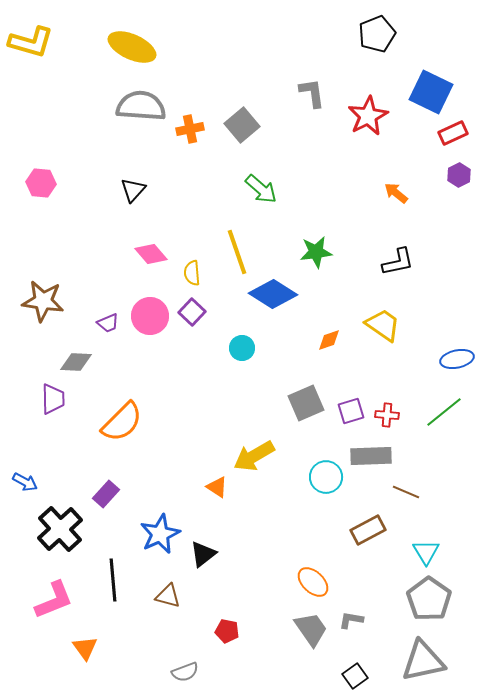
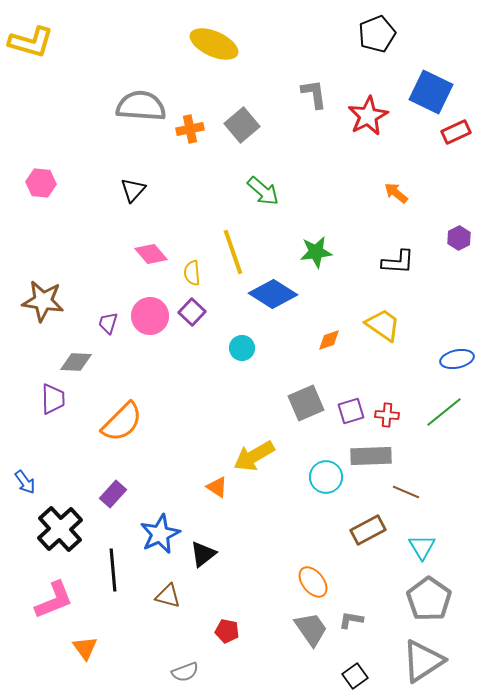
yellow ellipse at (132, 47): moved 82 px right, 3 px up
gray L-shape at (312, 93): moved 2 px right, 1 px down
red rectangle at (453, 133): moved 3 px right, 1 px up
purple hexagon at (459, 175): moved 63 px down
green arrow at (261, 189): moved 2 px right, 2 px down
yellow line at (237, 252): moved 4 px left
black L-shape at (398, 262): rotated 16 degrees clockwise
purple trapezoid at (108, 323): rotated 130 degrees clockwise
blue arrow at (25, 482): rotated 25 degrees clockwise
purple rectangle at (106, 494): moved 7 px right
cyan triangle at (426, 552): moved 4 px left, 5 px up
black line at (113, 580): moved 10 px up
orange ellipse at (313, 582): rotated 8 degrees clockwise
gray triangle at (423, 661): rotated 21 degrees counterclockwise
